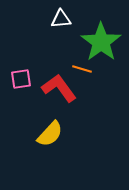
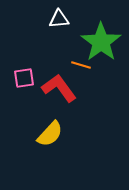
white triangle: moved 2 px left
orange line: moved 1 px left, 4 px up
pink square: moved 3 px right, 1 px up
